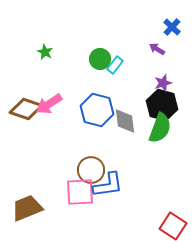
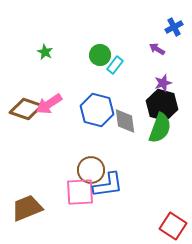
blue cross: moved 2 px right; rotated 18 degrees clockwise
green circle: moved 4 px up
